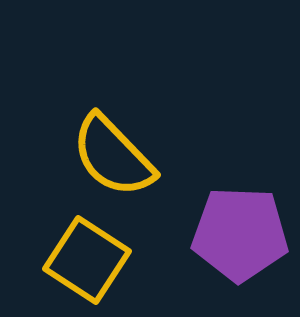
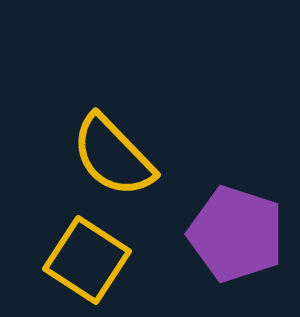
purple pentagon: moved 4 px left; rotated 16 degrees clockwise
